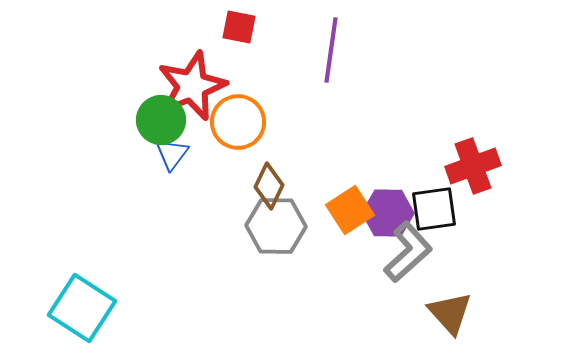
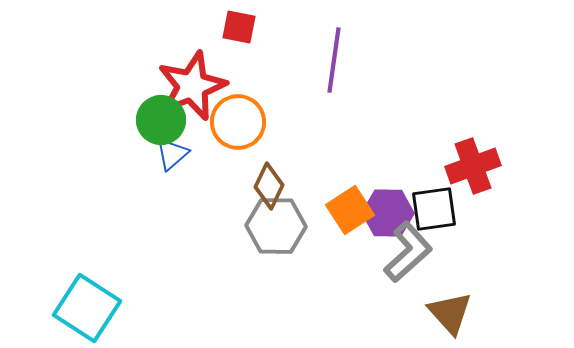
purple line: moved 3 px right, 10 px down
blue triangle: rotated 12 degrees clockwise
cyan square: moved 5 px right
